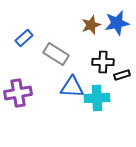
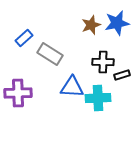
gray rectangle: moved 6 px left
purple cross: rotated 8 degrees clockwise
cyan cross: moved 1 px right
